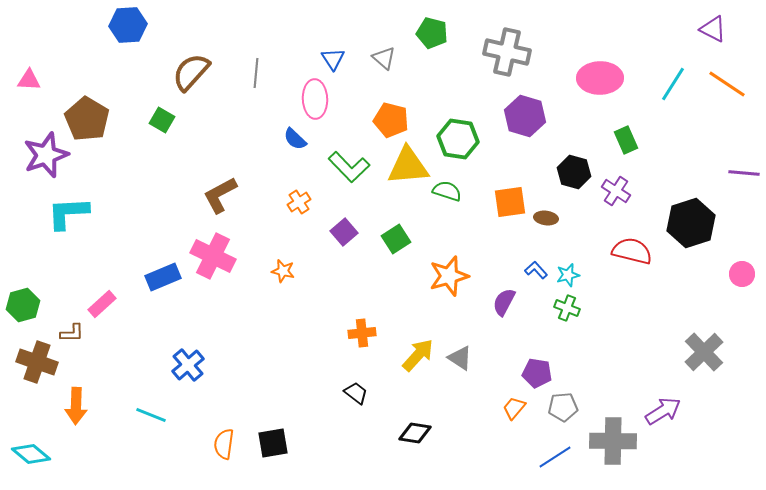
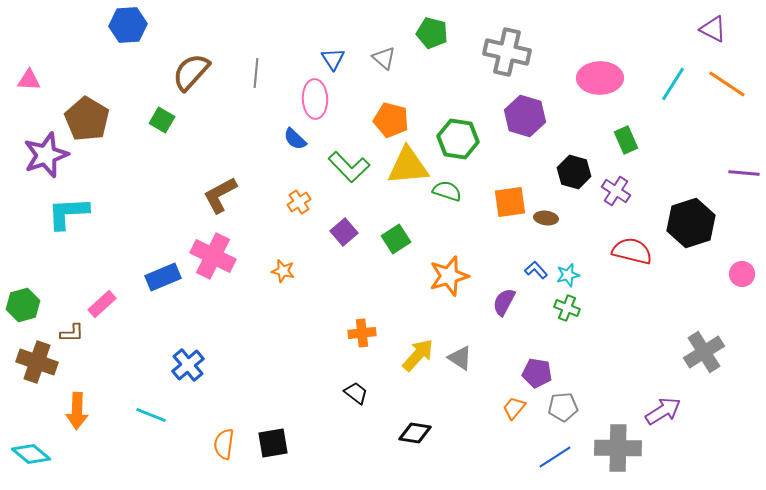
gray cross at (704, 352): rotated 12 degrees clockwise
orange arrow at (76, 406): moved 1 px right, 5 px down
gray cross at (613, 441): moved 5 px right, 7 px down
